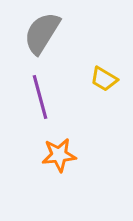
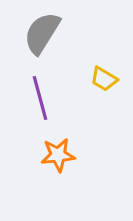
purple line: moved 1 px down
orange star: moved 1 px left
